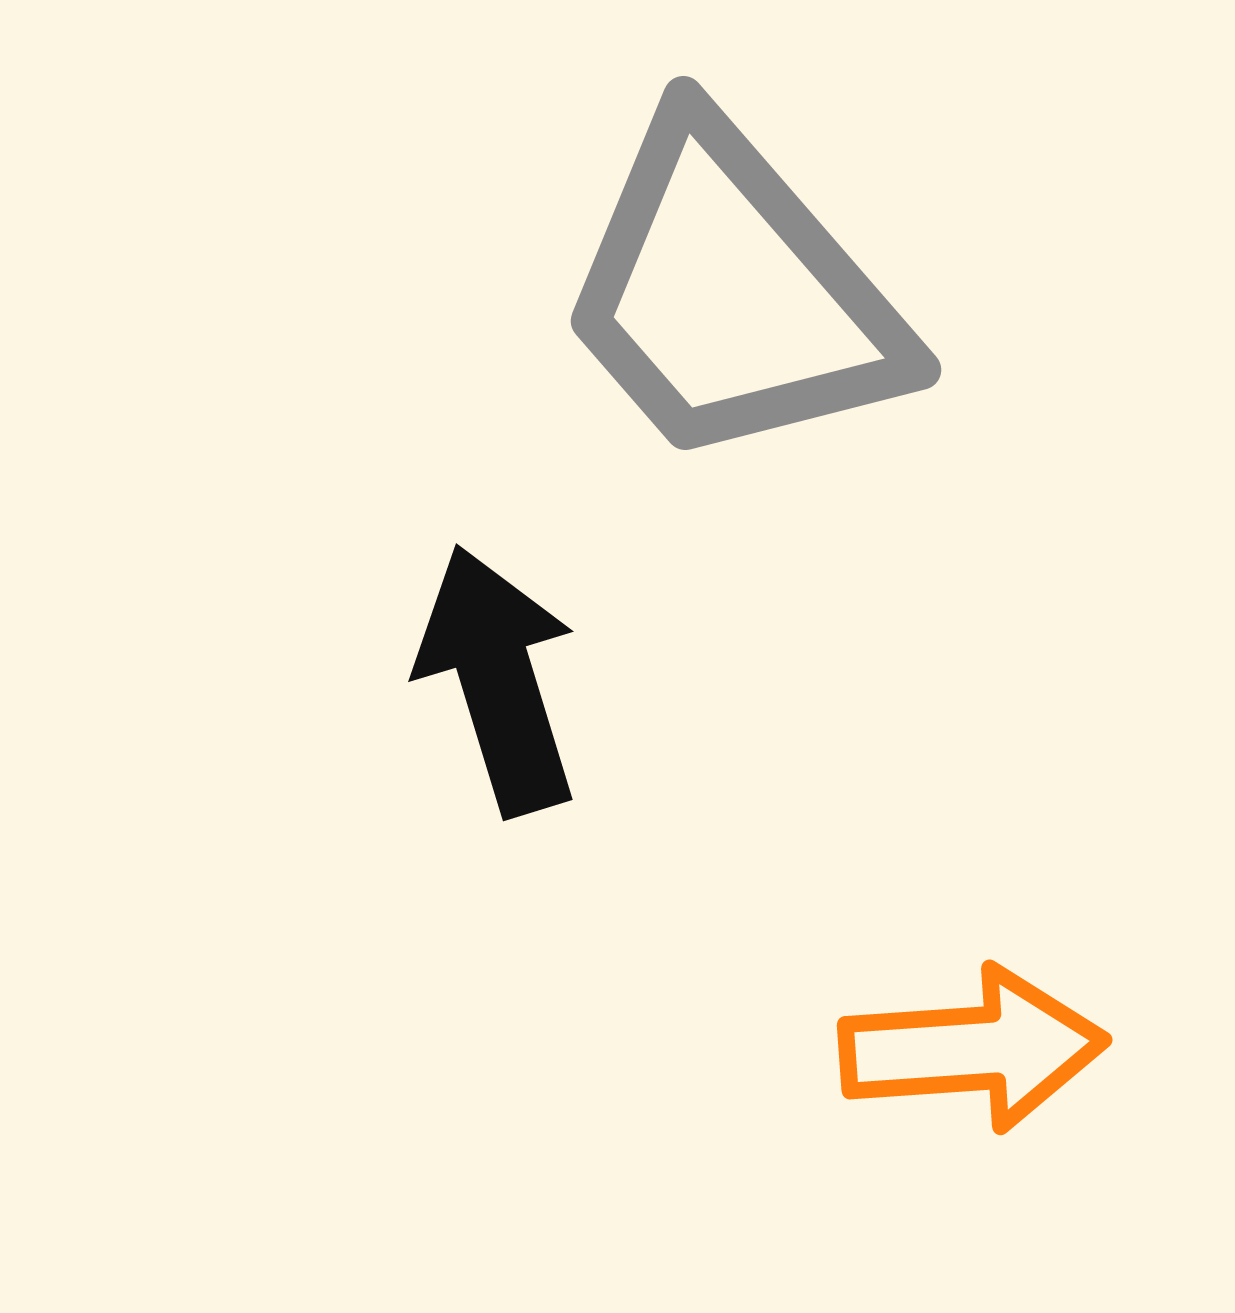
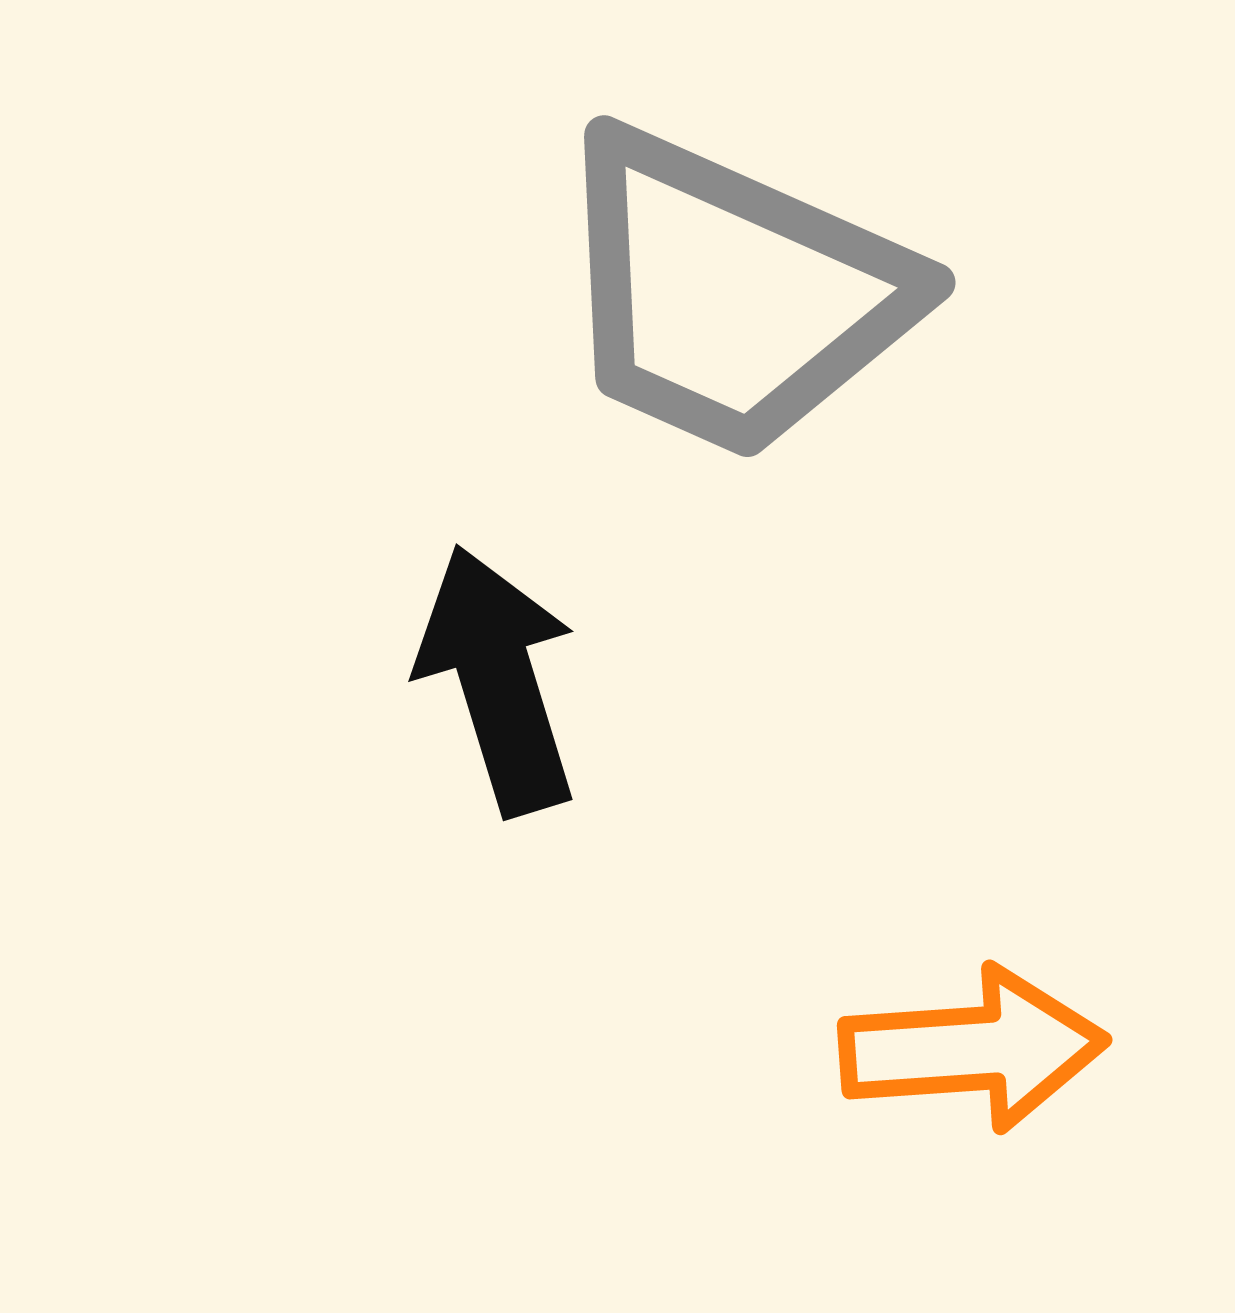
gray trapezoid: rotated 25 degrees counterclockwise
